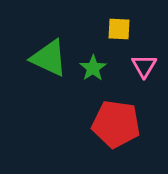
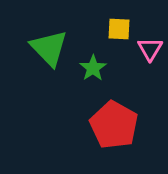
green triangle: moved 10 px up; rotated 21 degrees clockwise
pink triangle: moved 6 px right, 17 px up
red pentagon: moved 2 px left, 1 px down; rotated 21 degrees clockwise
